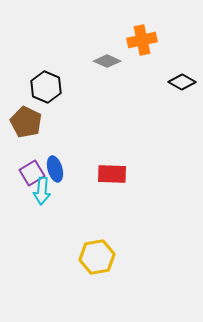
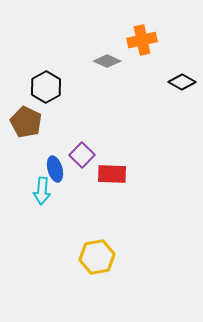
black hexagon: rotated 8 degrees clockwise
purple square: moved 50 px right, 18 px up; rotated 15 degrees counterclockwise
